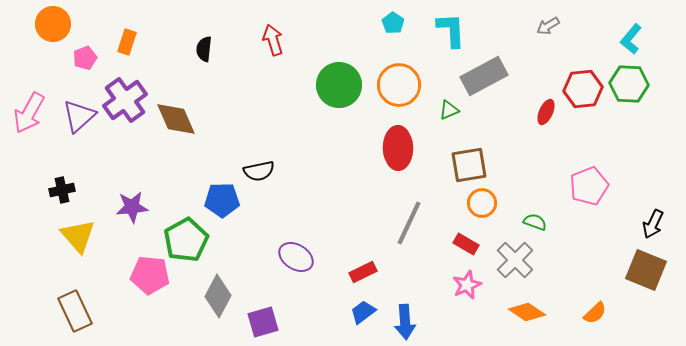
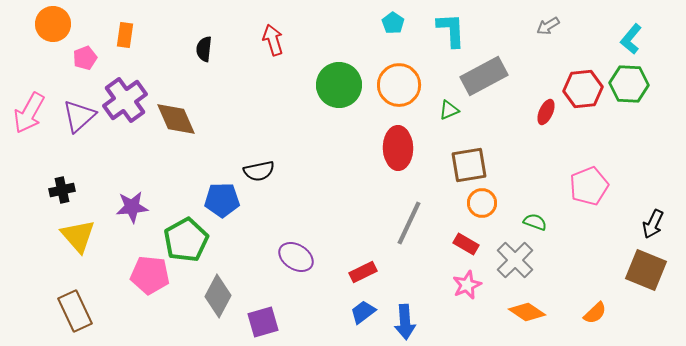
orange rectangle at (127, 42): moved 2 px left, 7 px up; rotated 10 degrees counterclockwise
